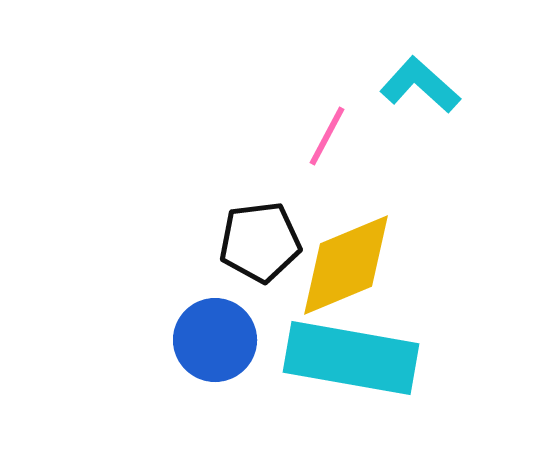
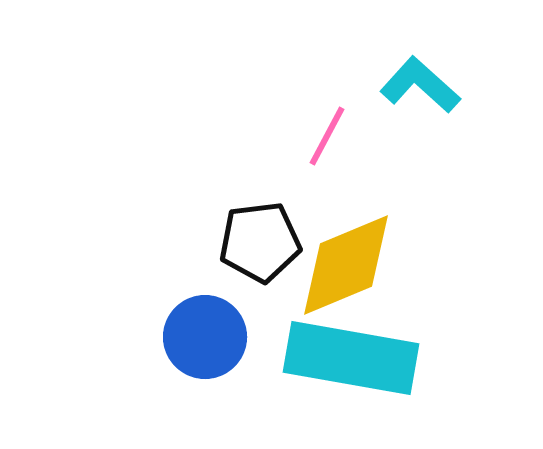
blue circle: moved 10 px left, 3 px up
